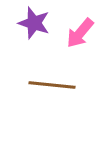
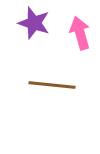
pink arrow: rotated 124 degrees clockwise
